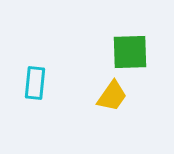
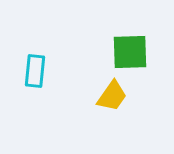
cyan rectangle: moved 12 px up
